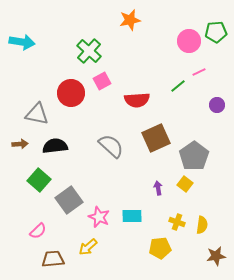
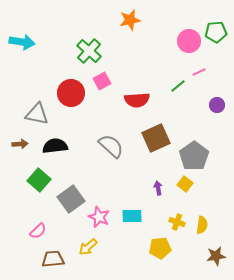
gray square: moved 2 px right, 1 px up
